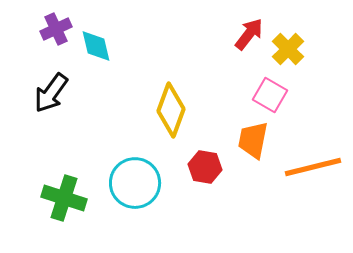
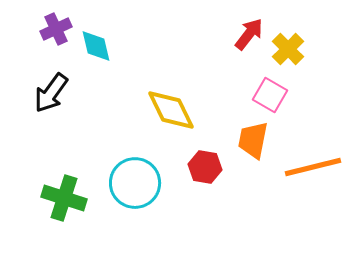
yellow diamond: rotated 46 degrees counterclockwise
